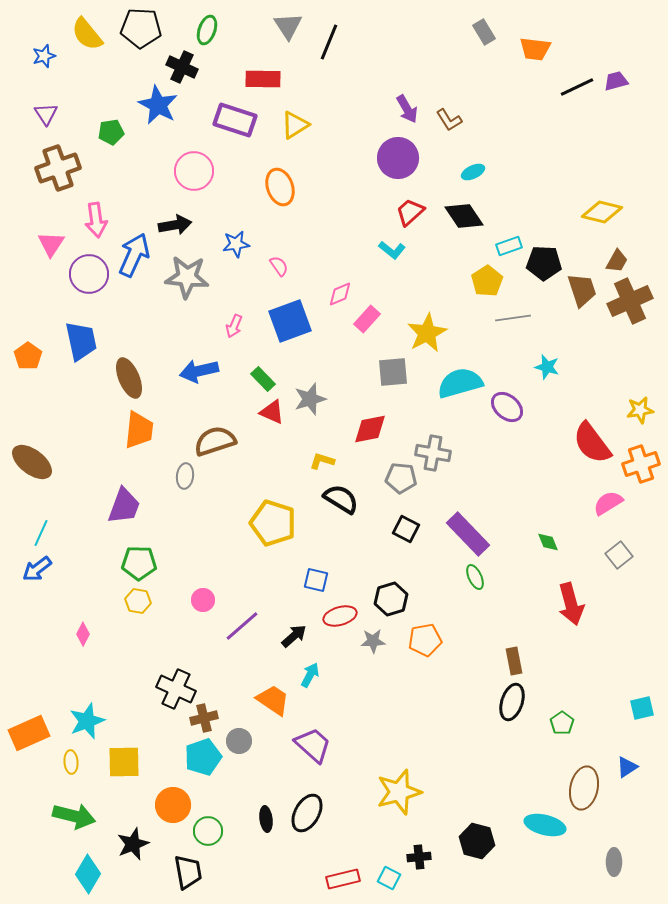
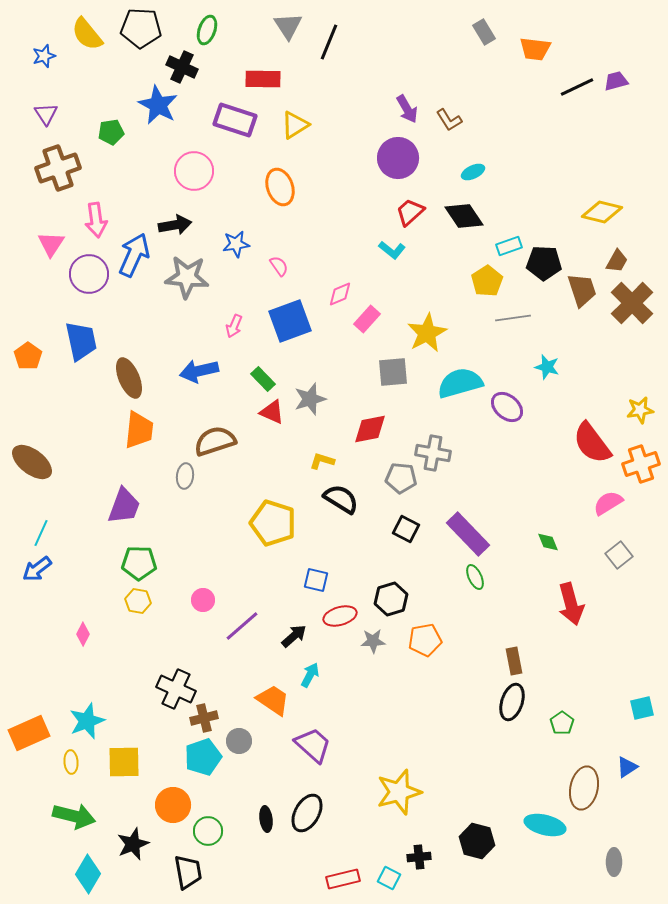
brown cross at (630, 301): moved 2 px right, 2 px down; rotated 21 degrees counterclockwise
